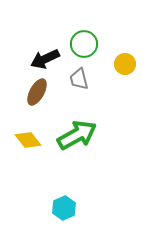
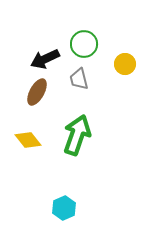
green arrow: rotated 42 degrees counterclockwise
